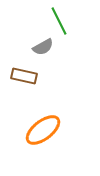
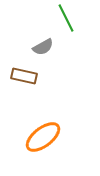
green line: moved 7 px right, 3 px up
orange ellipse: moved 7 px down
